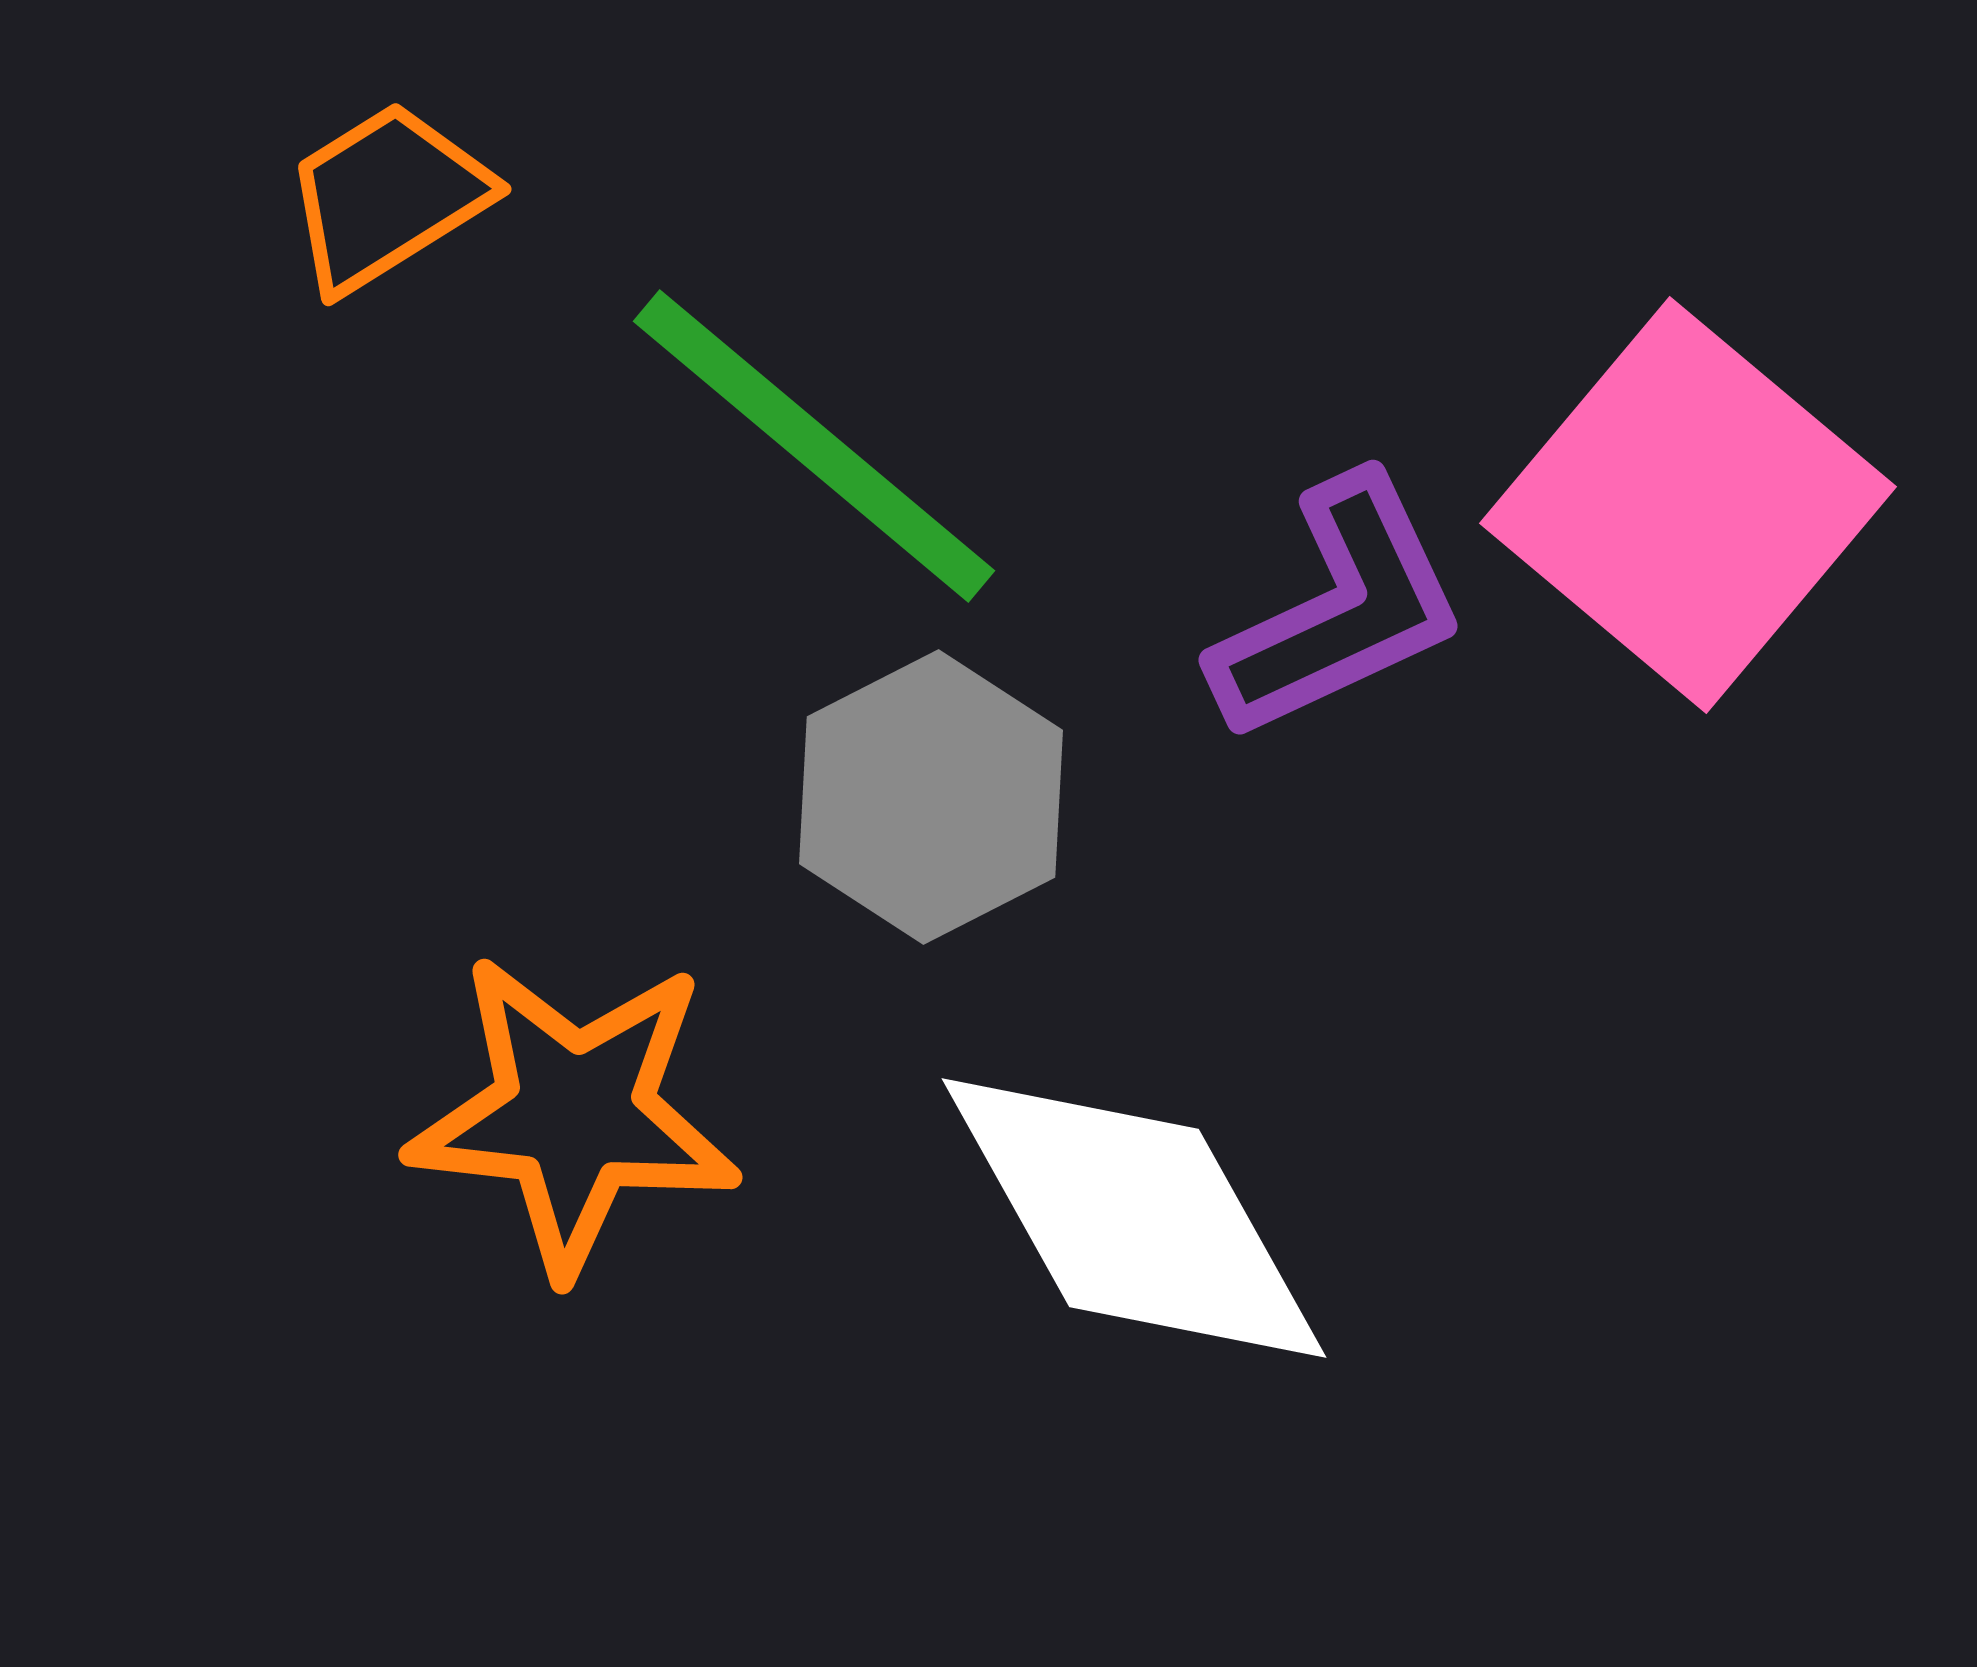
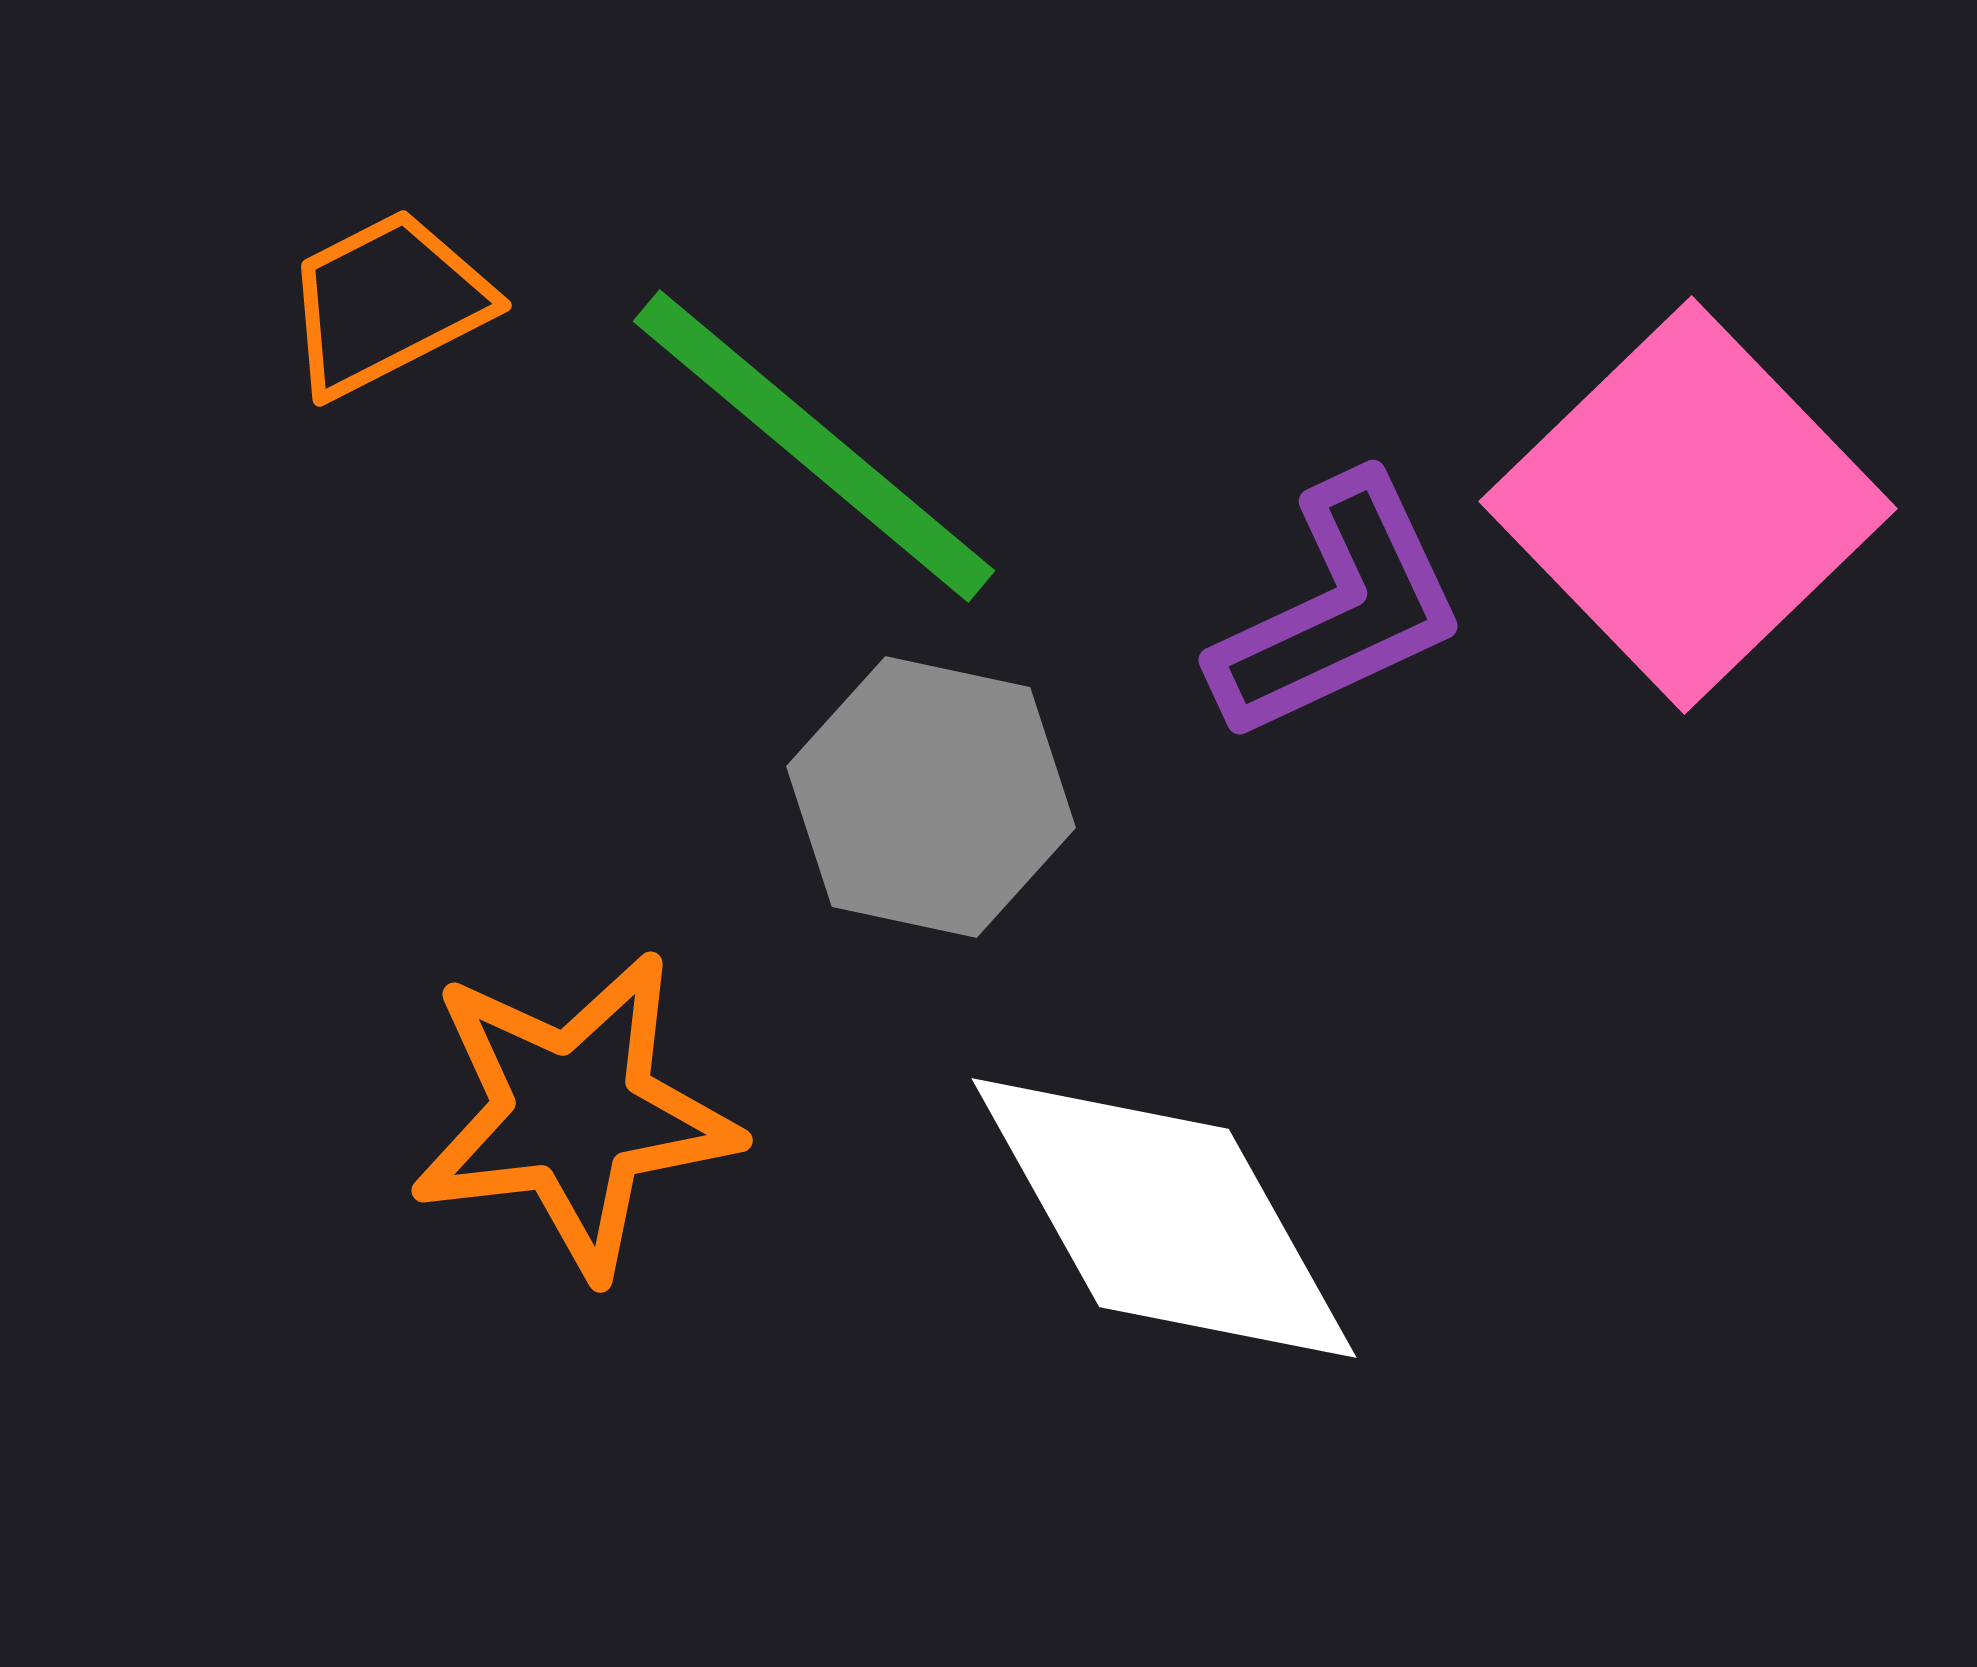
orange trapezoid: moved 106 px down; rotated 5 degrees clockwise
pink square: rotated 6 degrees clockwise
gray hexagon: rotated 21 degrees counterclockwise
orange star: rotated 13 degrees counterclockwise
white diamond: moved 30 px right
